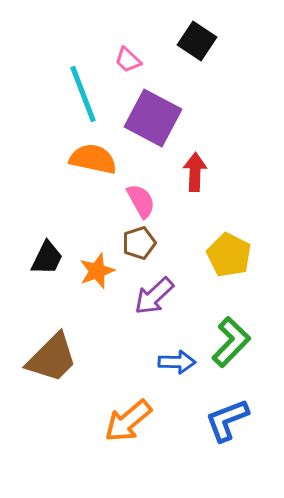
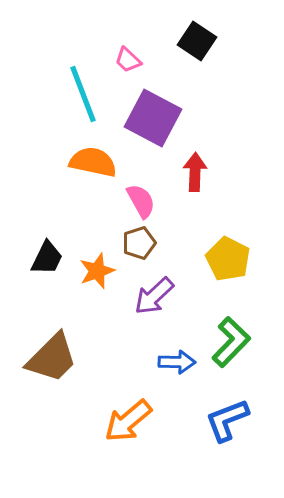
orange semicircle: moved 3 px down
yellow pentagon: moved 1 px left, 4 px down
